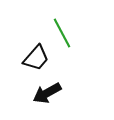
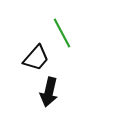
black arrow: moved 2 px right, 1 px up; rotated 48 degrees counterclockwise
